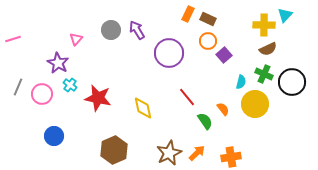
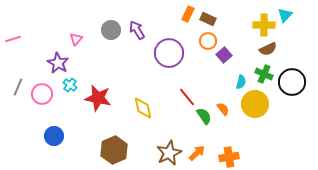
green semicircle: moved 1 px left, 5 px up
orange cross: moved 2 px left
